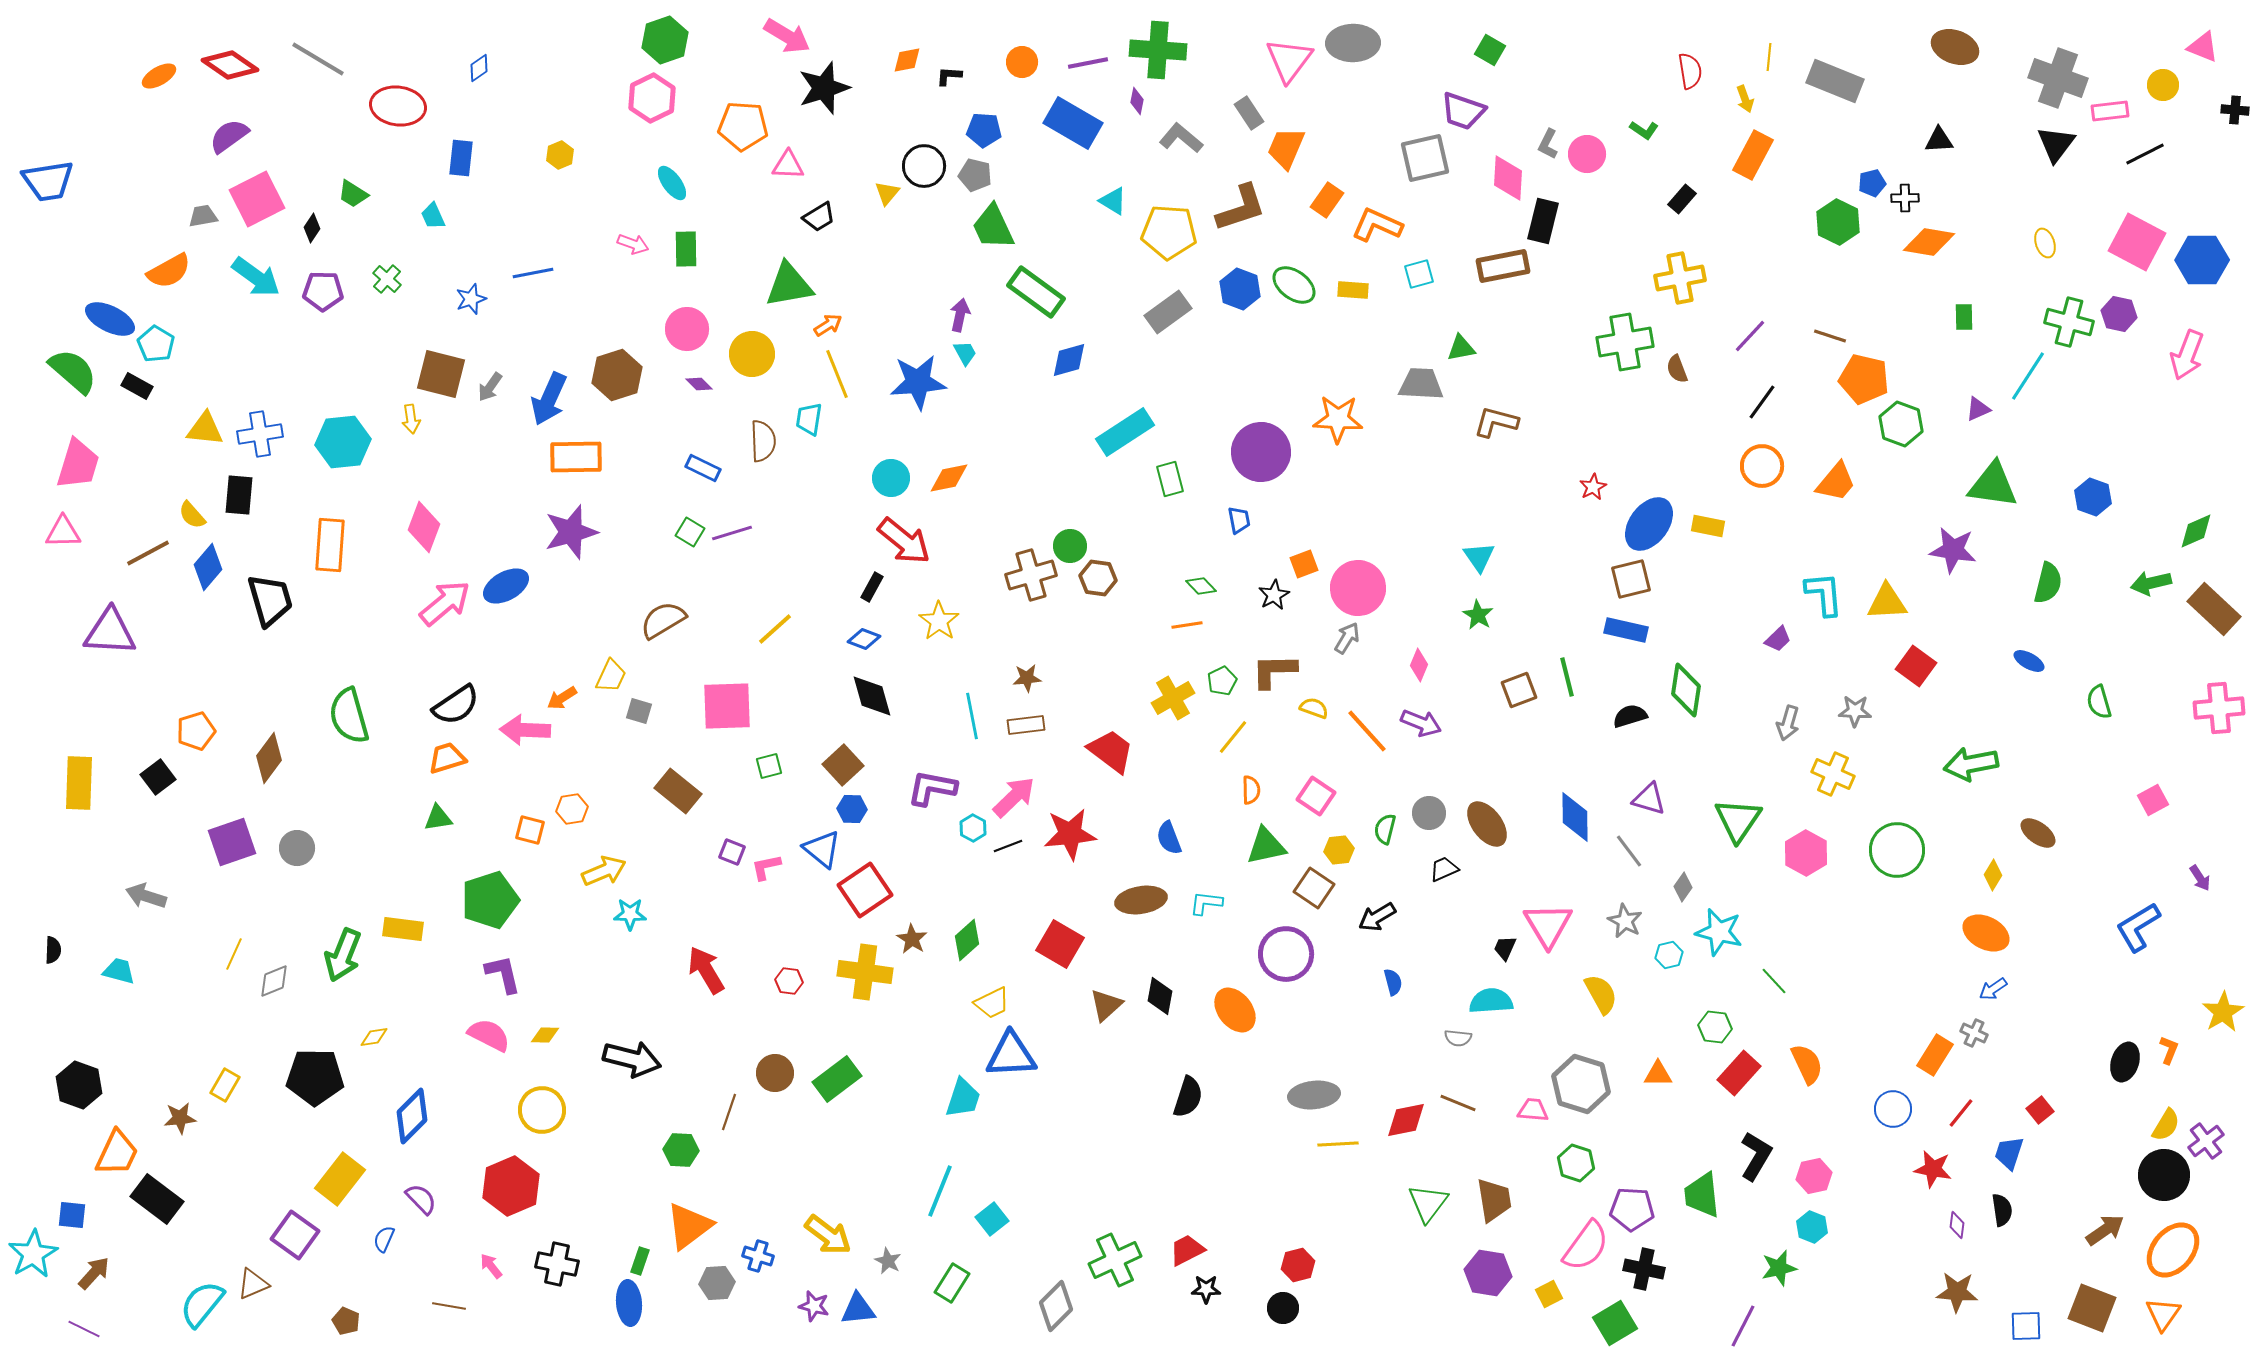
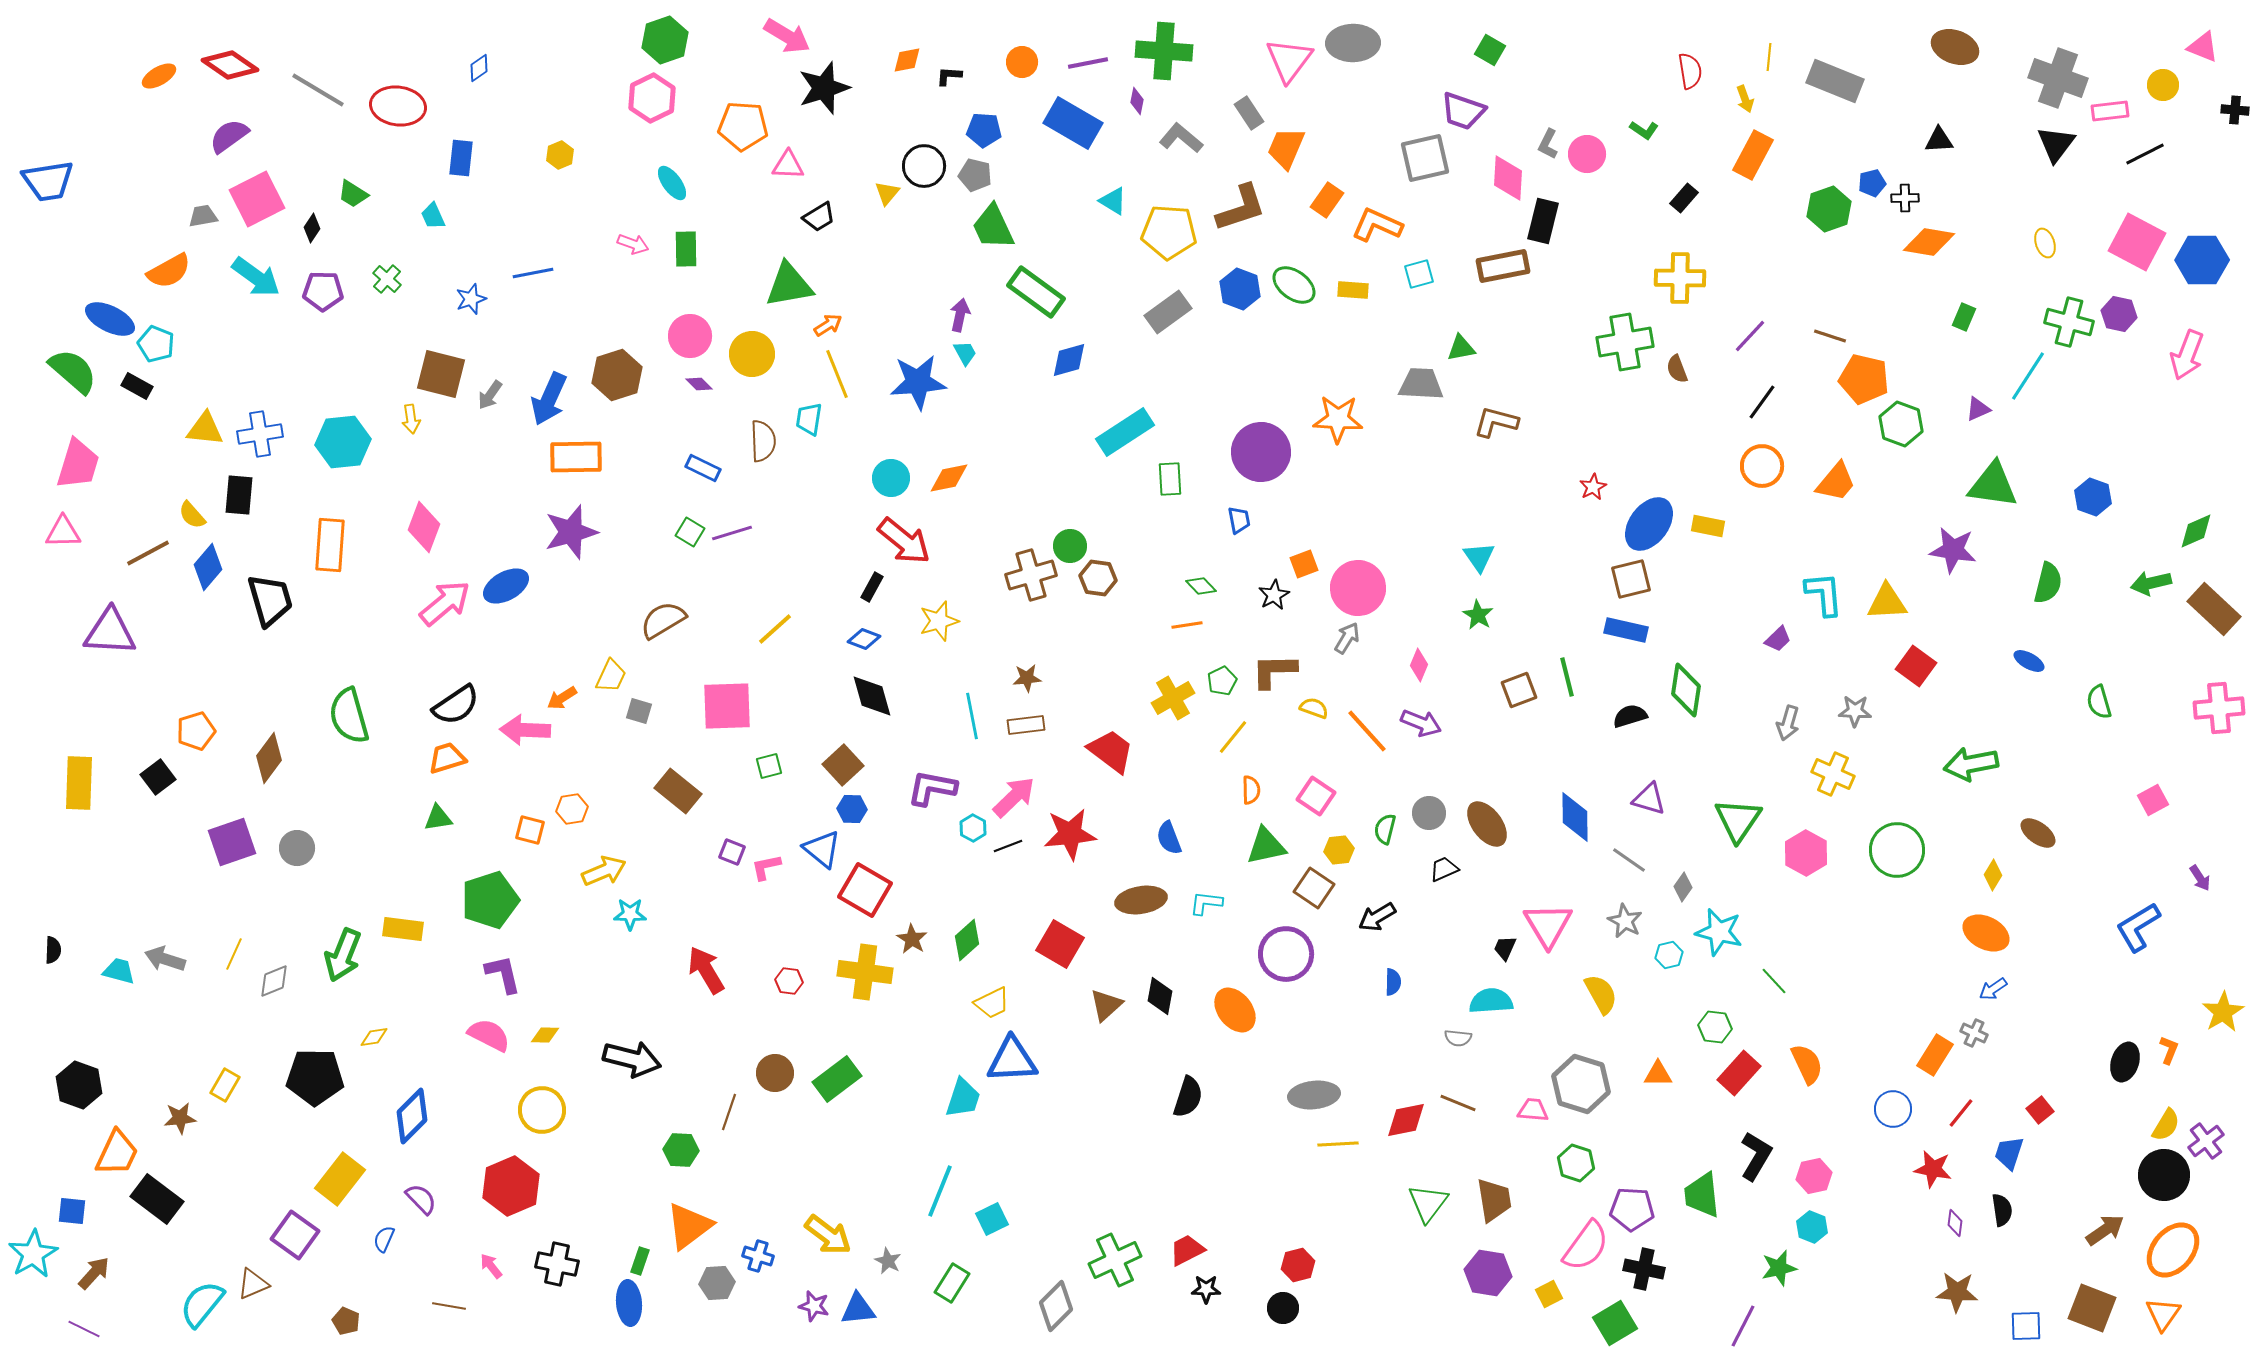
green cross at (1158, 50): moved 6 px right, 1 px down
gray line at (318, 59): moved 31 px down
black rectangle at (1682, 199): moved 2 px right, 1 px up
green hexagon at (1838, 222): moved 9 px left, 13 px up; rotated 15 degrees clockwise
yellow cross at (1680, 278): rotated 12 degrees clockwise
green rectangle at (1964, 317): rotated 24 degrees clockwise
pink circle at (687, 329): moved 3 px right, 7 px down
cyan pentagon at (156, 344): rotated 9 degrees counterclockwise
gray arrow at (490, 387): moved 8 px down
green rectangle at (1170, 479): rotated 12 degrees clockwise
yellow star at (939, 621): rotated 21 degrees clockwise
gray line at (1629, 851): moved 9 px down; rotated 18 degrees counterclockwise
red square at (865, 890): rotated 26 degrees counterclockwise
gray arrow at (146, 896): moved 19 px right, 63 px down
blue semicircle at (1393, 982): rotated 16 degrees clockwise
blue triangle at (1011, 1055): moved 1 px right, 5 px down
blue square at (72, 1215): moved 4 px up
cyan square at (992, 1219): rotated 12 degrees clockwise
purple diamond at (1957, 1225): moved 2 px left, 2 px up
